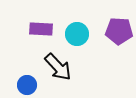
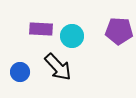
cyan circle: moved 5 px left, 2 px down
blue circle: moved 7 px left, 13 px up
